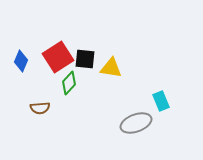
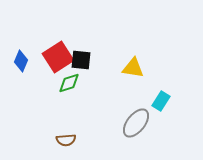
black square: moved 4 px left, 1 px down
yellow triangle: moved 22 px right
green diamond: rotated 30 degrees clockwise
cyan rectangle: rotated 54 degrees clockwise
brown semicircle: moved 26 px right, 32 px down
gray ellipse: rotated 32 degrees counterclockwise
